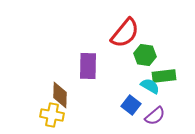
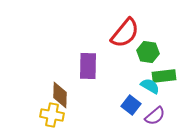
green hexagon: moved 3 px right, 3 px up
